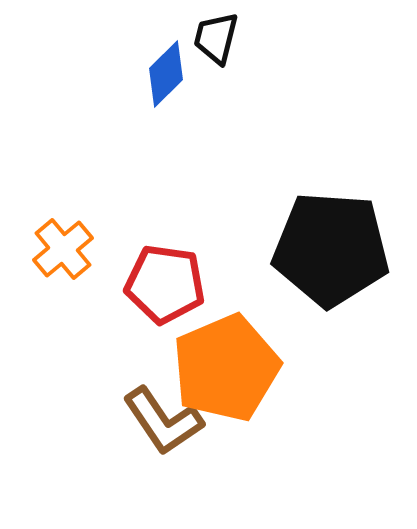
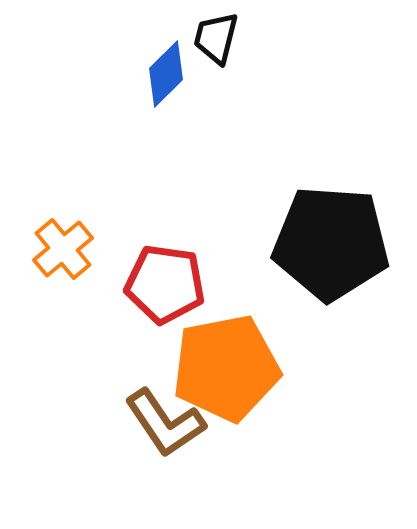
black pentagon: moved 6 px up
orange pentagon: rotated 12 degrees clockwise
brown L-shape: moved 2 px right, 2 px down
